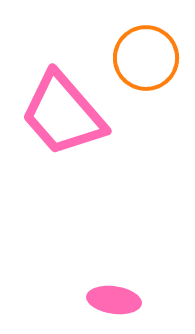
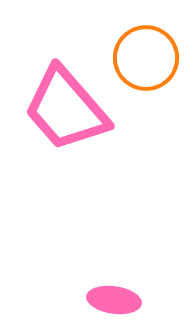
pink trapezoid: moved 3 px right, 5 px up
